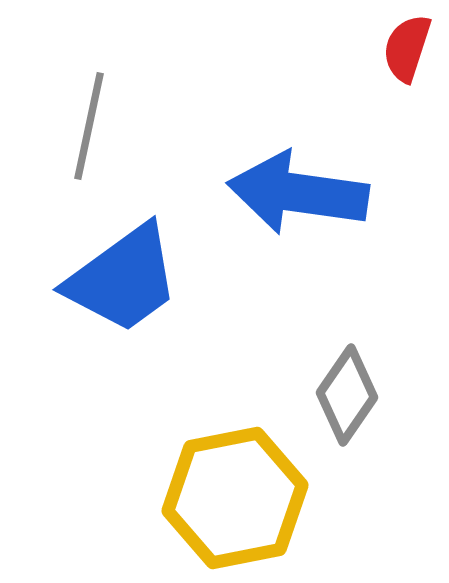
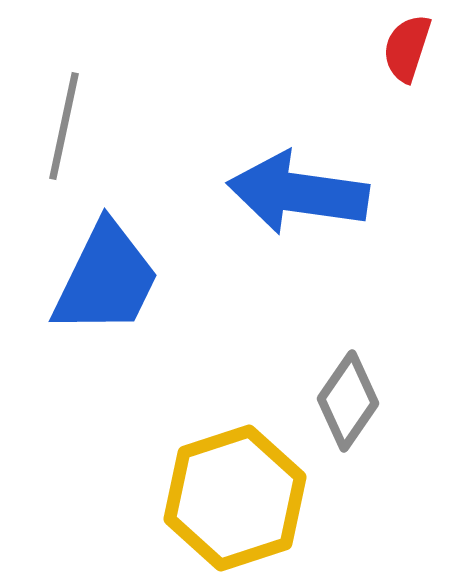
gray line: moved 25 px left
blue trapezoid: moved 17 px left; rotated 28 degrees counterclockwise
gray diamond: moved 1 px right, 6 px down
yellow hexagon: rotated 7 degrees counterclockwise
